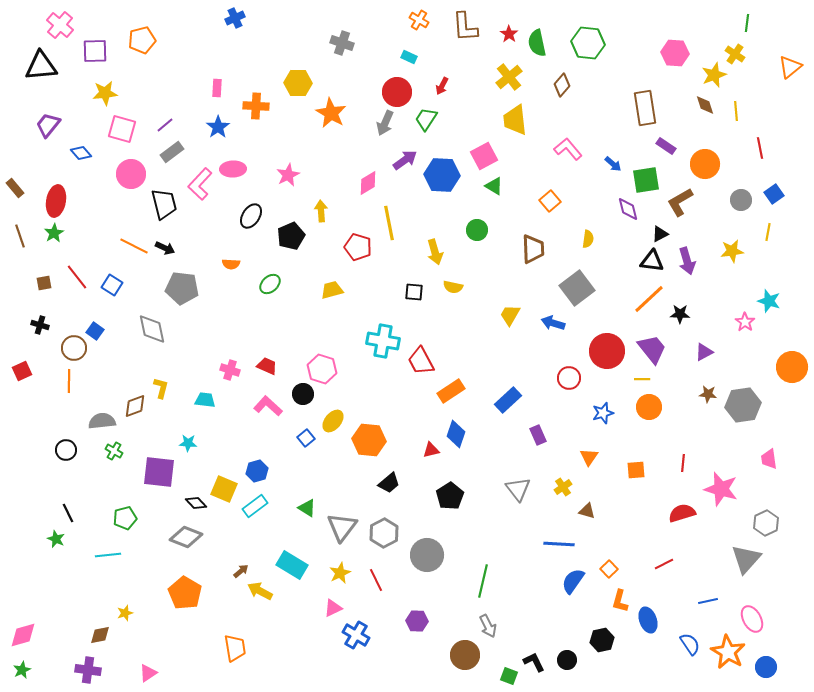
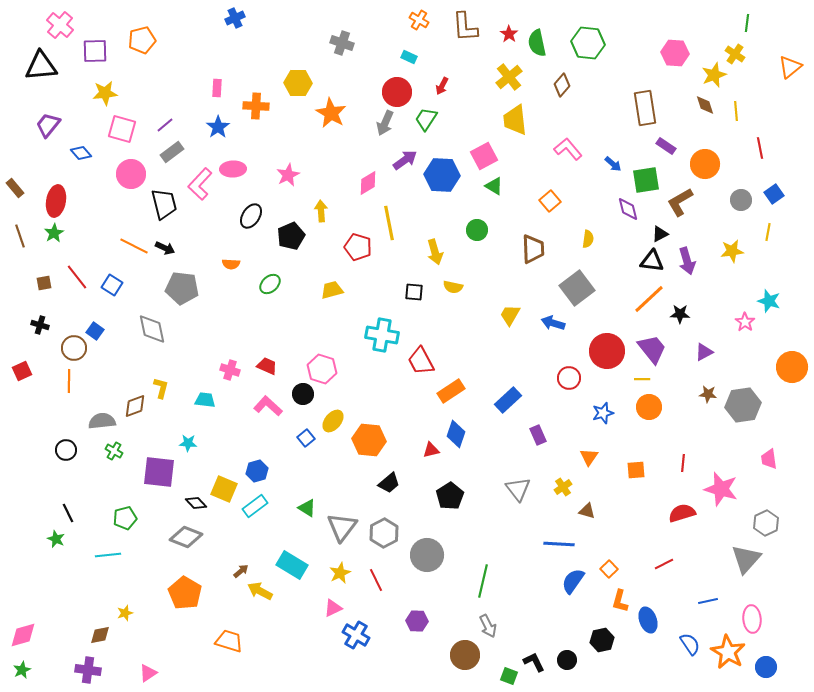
cyan cross at (383, 341): moved 1 px left, 6 px up
pink ellipse at (752, 619): rotated 24 degrees clockwise
orange trapezoid at (235, 648): moved 6 px left, 7 px up; rotated 64 degrees counterclockwise
